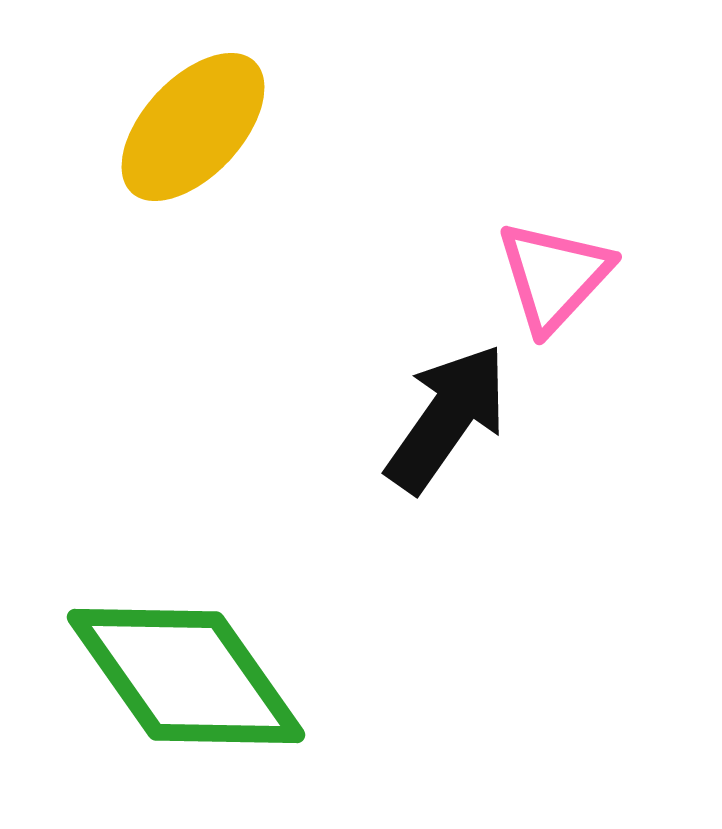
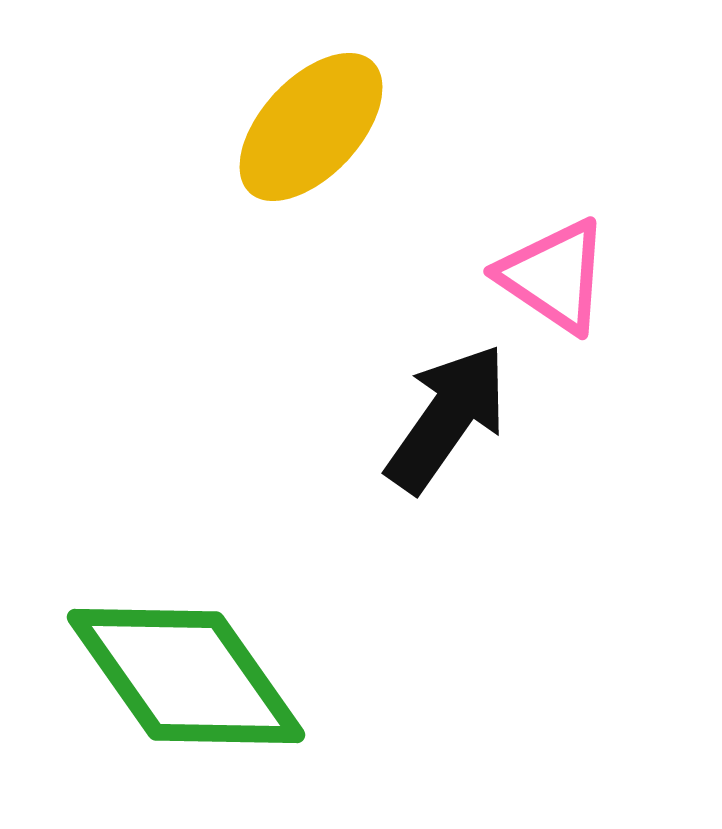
yellow ellipse: moved 118 px right
pink triangle: rotated 39 degrees counterclockwise
